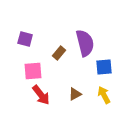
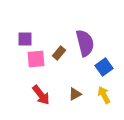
purple square: rotated 14 degrees counterclockwise
blue square: rotated 30 degrees counterclockwise
pink square: moved 3 px right, 12 px up
